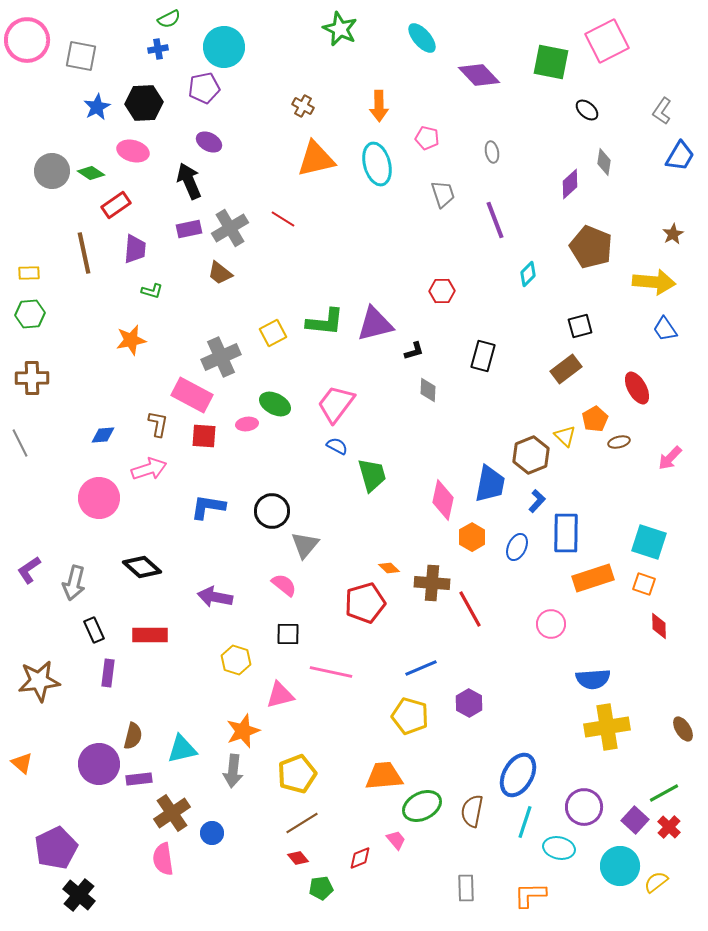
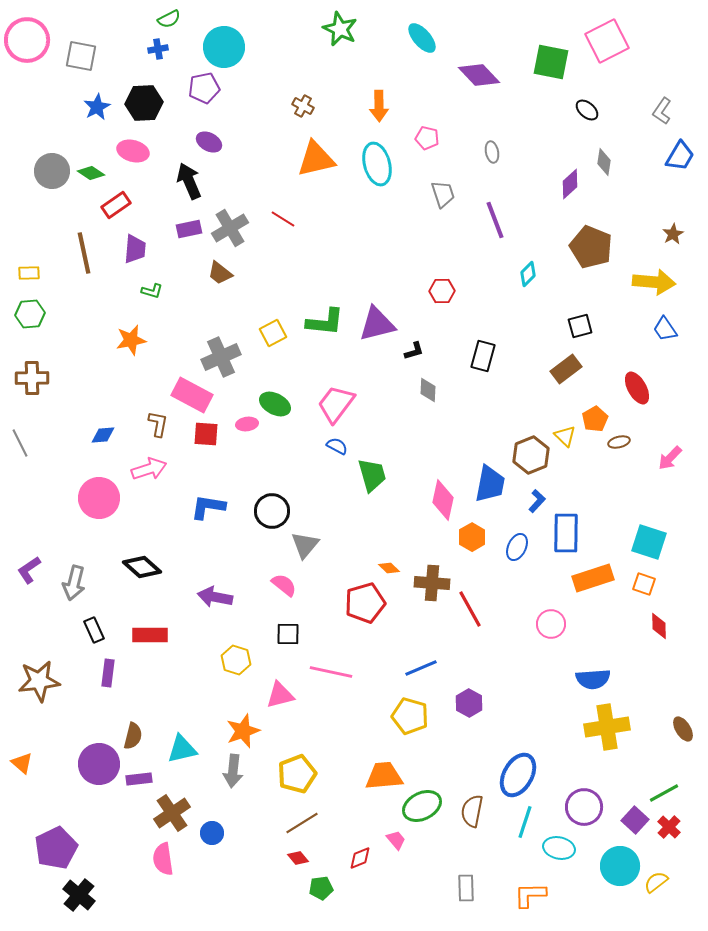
purple triangle at (375, 324): moved 2 px right
red square at (204, 436): moved 2 px right, 2 px up
